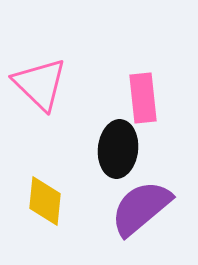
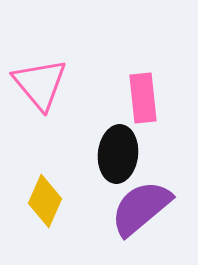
pink triangle: rotated 6 degrees clockwise
black ellipse: moved 5 px down
yellow diamond: rotated 18 degrees clockwise
